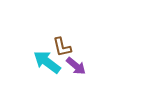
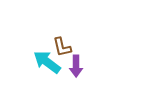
purple arrow: rotated 50 degrees clockwise
